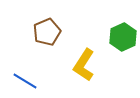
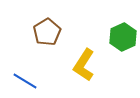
brown pentagon: rotated 8 degrees counterclockwise
